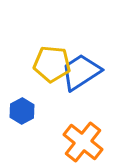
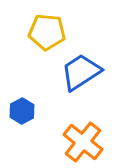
yellow pentagon: moved 5 px left, 32 px up
